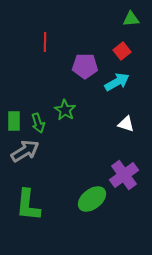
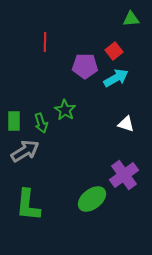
red square: moved 8 px left
cyan arrow: moved 1 px left, 4 px up
green arrow: moved 3 px right
